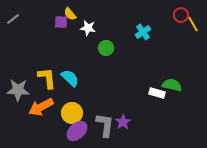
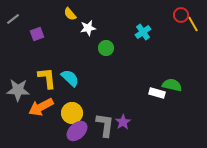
purple square: moved 24 px left, 12 px down; rotated 24 degrees counterclockwise
white star: rotated 21 degrees counterclockwise
